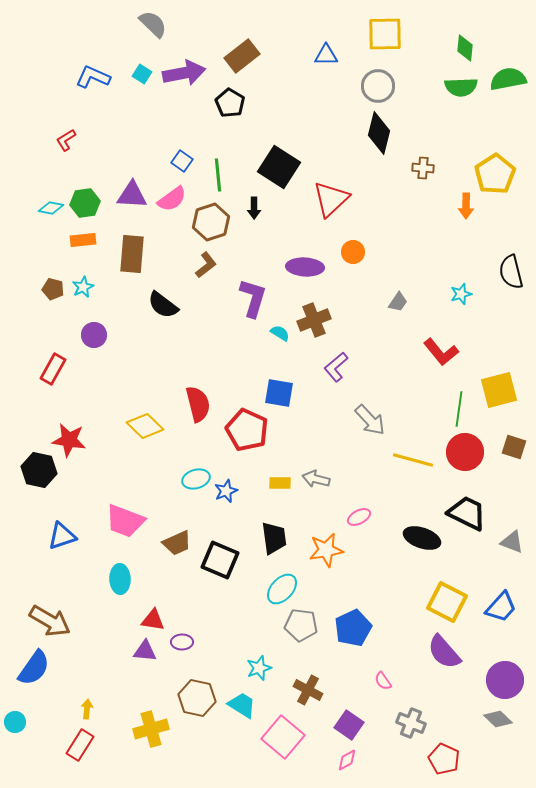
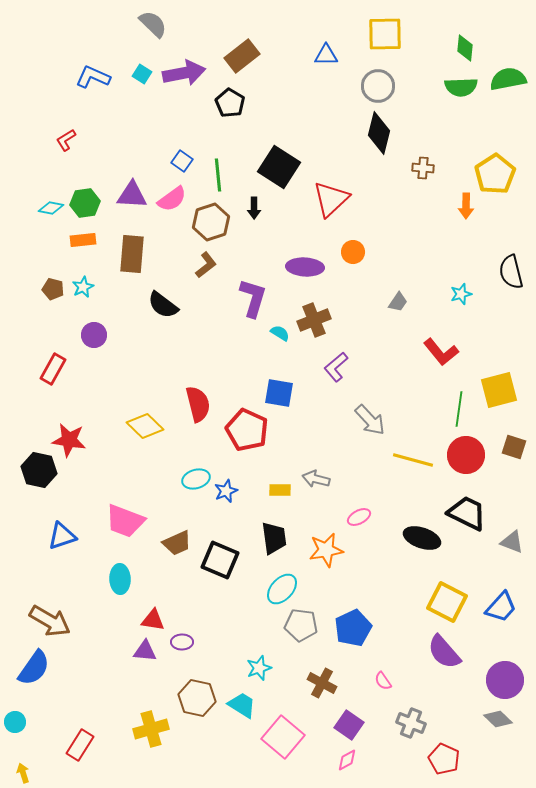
red circle at (465, 452): moved 1 px right, 3 px down
yellow rectangle at (280, 483): moved 7 px down
brown cross at (308, 690): moved 14 px right, 7 px up
yellow arrow at (87, 709): moved 64 px left, 64 px down; rotated 24 degrees counterclockwise
